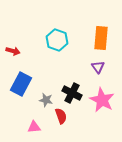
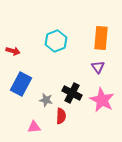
cyan hexagon: moved 1 px left, 1 px down; rotated 20 degrees clockwise
red semicircle: rotated 21 degrees clockwise
